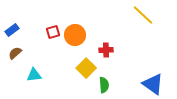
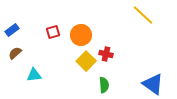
orange circle: moved 6 px right
red cross: moved 4 px down; rotated 16 degrees clockwise
yellow square: moved 7 px up
